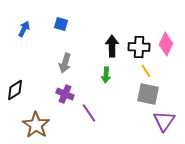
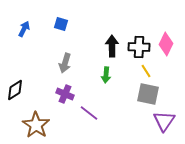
purple line: rotated 18 degrees counterclockwise
